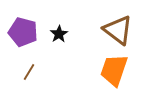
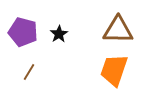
brown triangle: rotated 36 degrees counterclockwise
